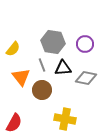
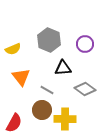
gray hexagon: moved 4 px left, 2 px up; rotated 15 degrees clockwise
yellow semicircle: rotated 28 degrees clockwise
gray line: moved 5 px right, 25 px down; rotated 40 degrees counterclockwise
gray diamond: moved 1 px left, 11 px down; rotated 25 degrees clockwise
brown circle: moved 20 px down
yellow cross: rotated 10 degrees counterclockwise
